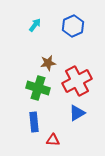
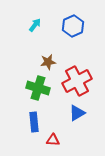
brown star: moved 1 px up
